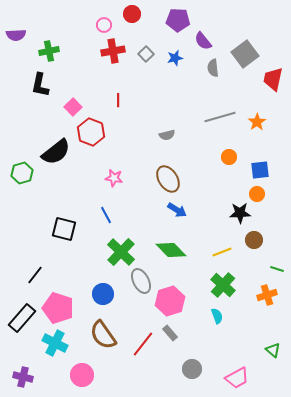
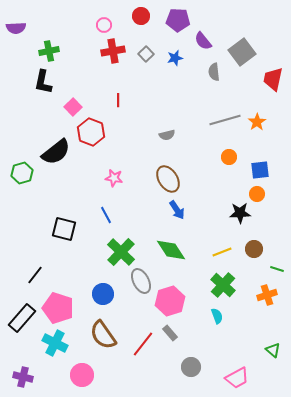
red circle at (132, 14): moved 9 px right, 2 px down
purple semicircle at (16, 35): moved 7 px up
gray square at (245, 54): moved 3 px left, 2 px up
gray semicircle at (213, 68): moved 1 px right, 4 px down
black L-shape at (40, 85): moved 3 px right, 3 px up
gray line at (220, 117): moved 5 px right, 3 px down
blue arrow at (177, 210): rotated 24 degrees clockwise
brown circle at (254, 240): moved 9 px down
green diamond at (171, 250): rotated 12 degrees clockwise
gray circle at (192, 369): moved 1 px left, 2 px up
